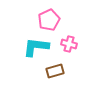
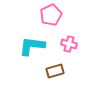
pink pentagon: moved 2 px right, 5 px up
cyan L-shape: moved 4 px left, 1 px up
